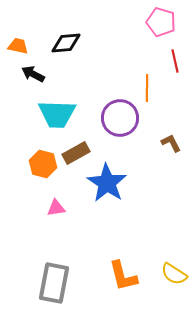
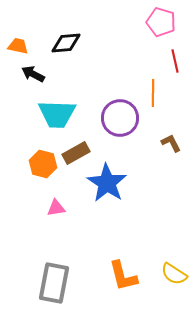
orange line: moved 6 px right, 5 px down
